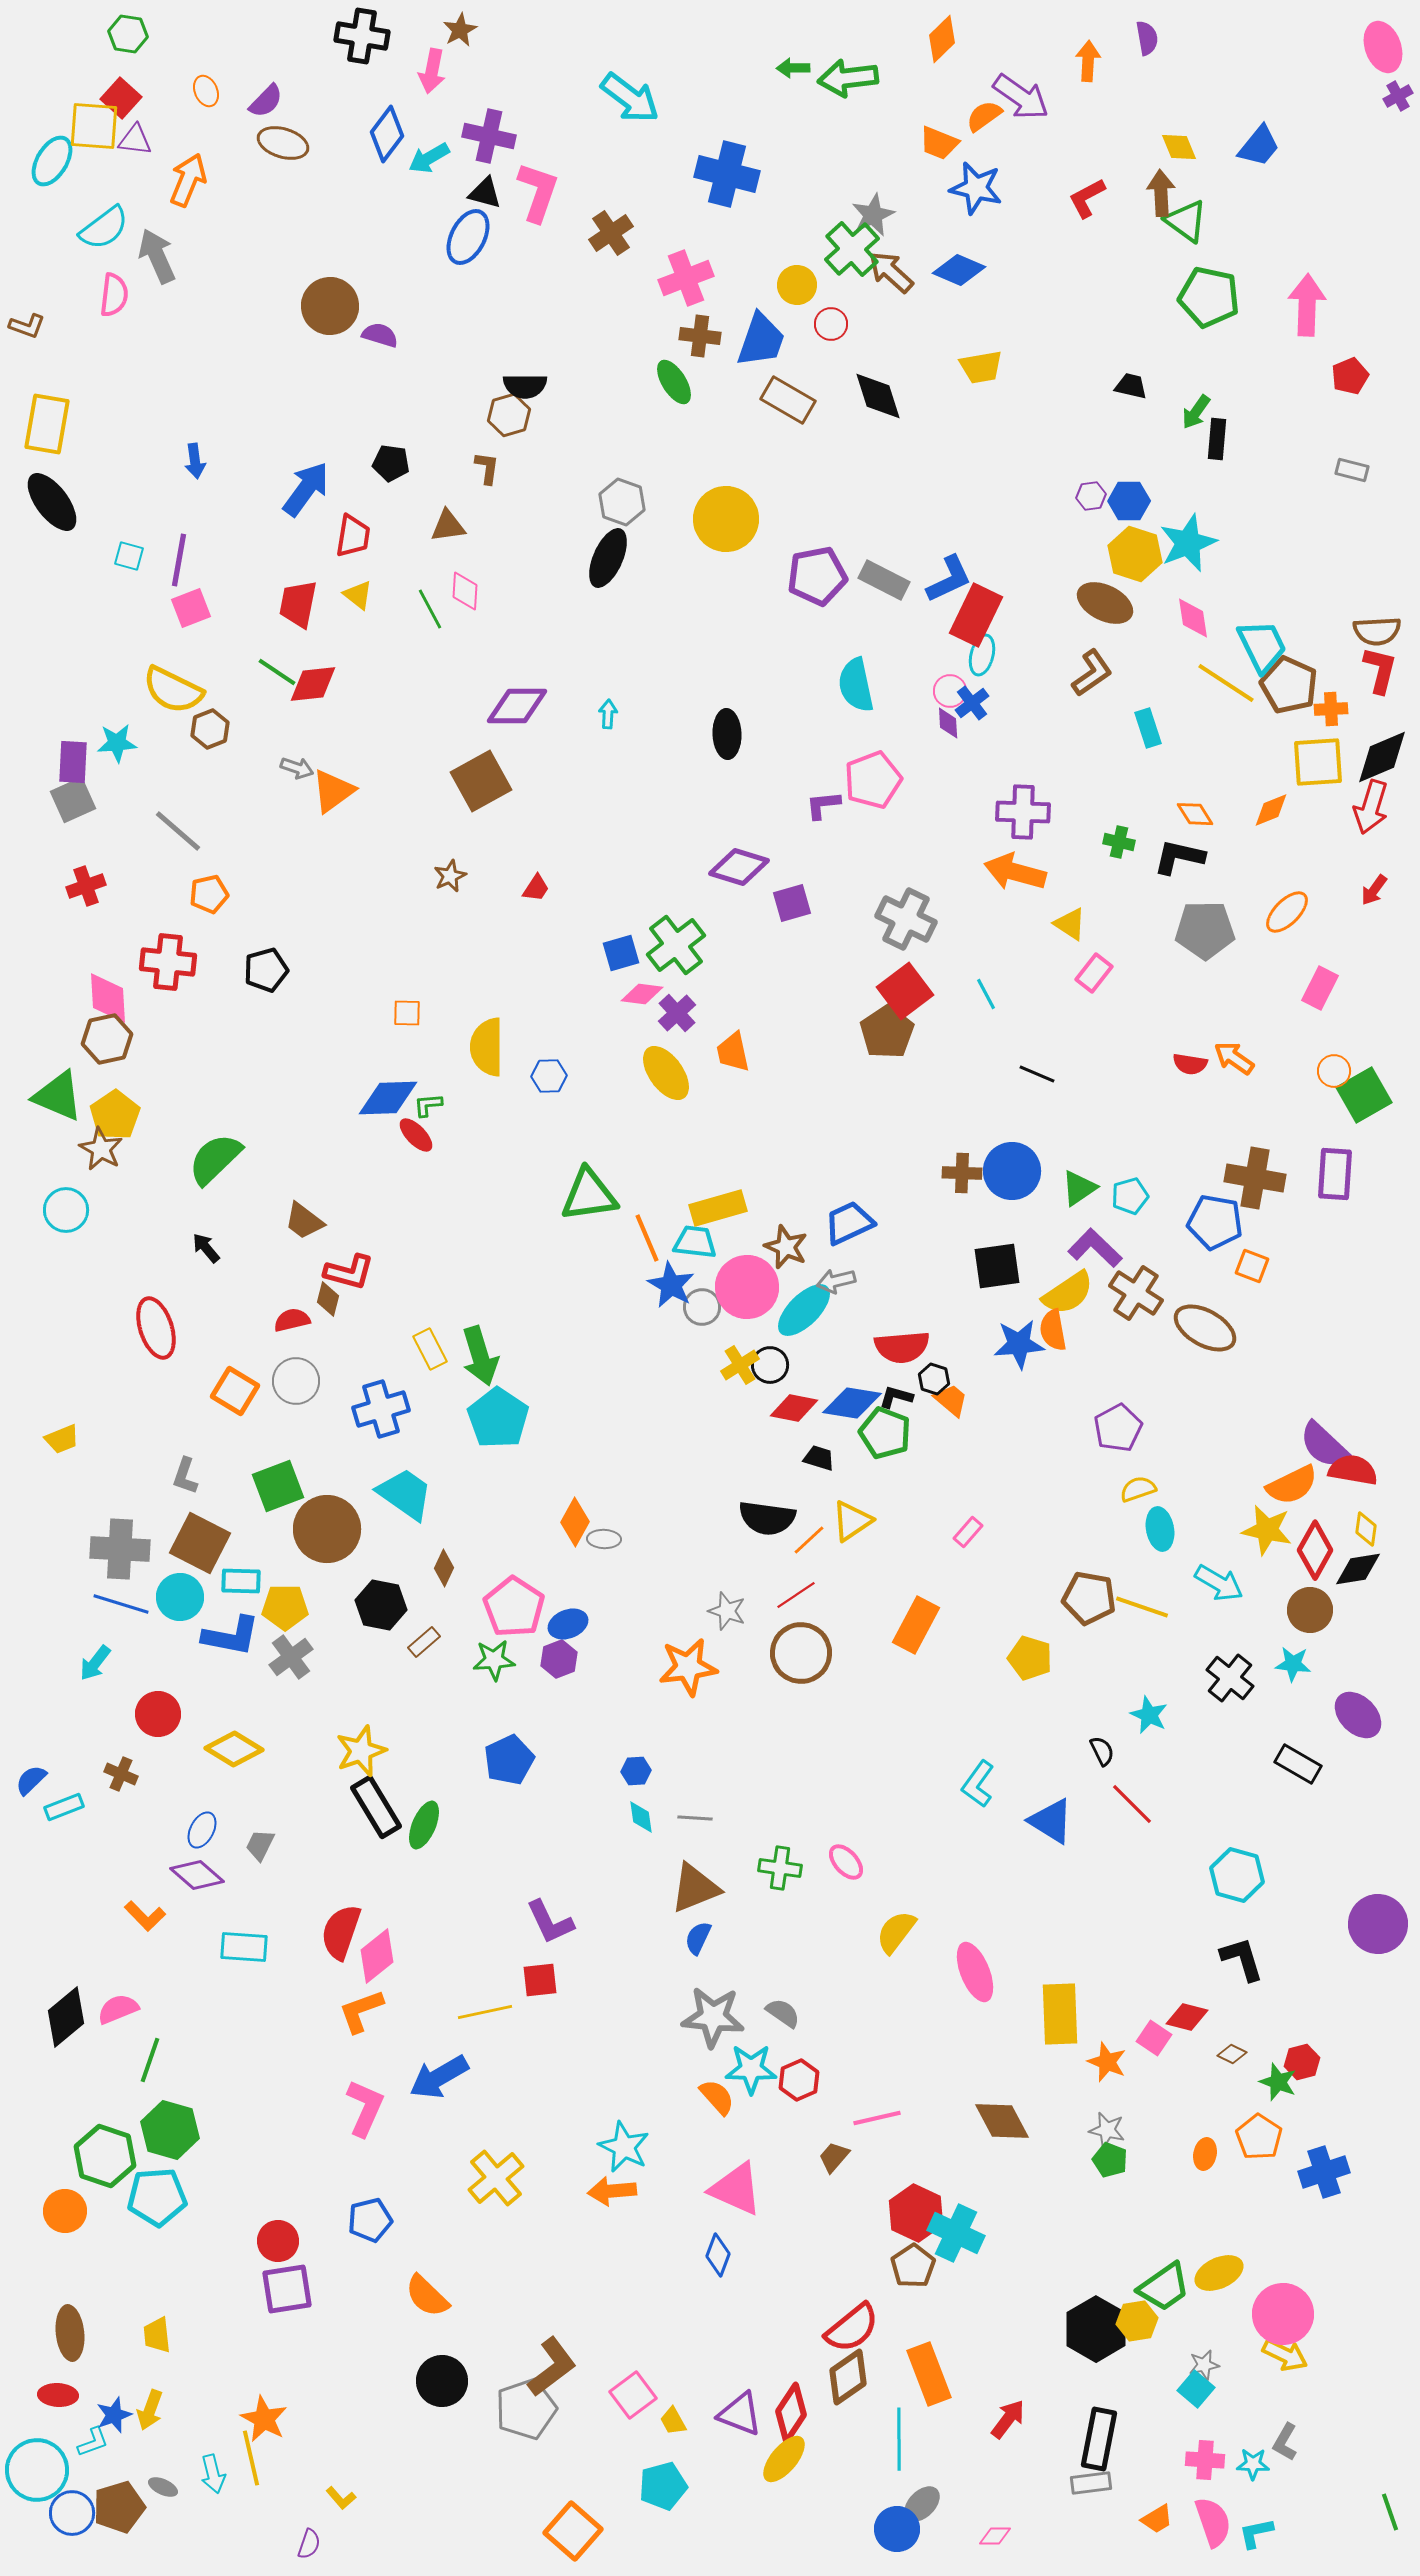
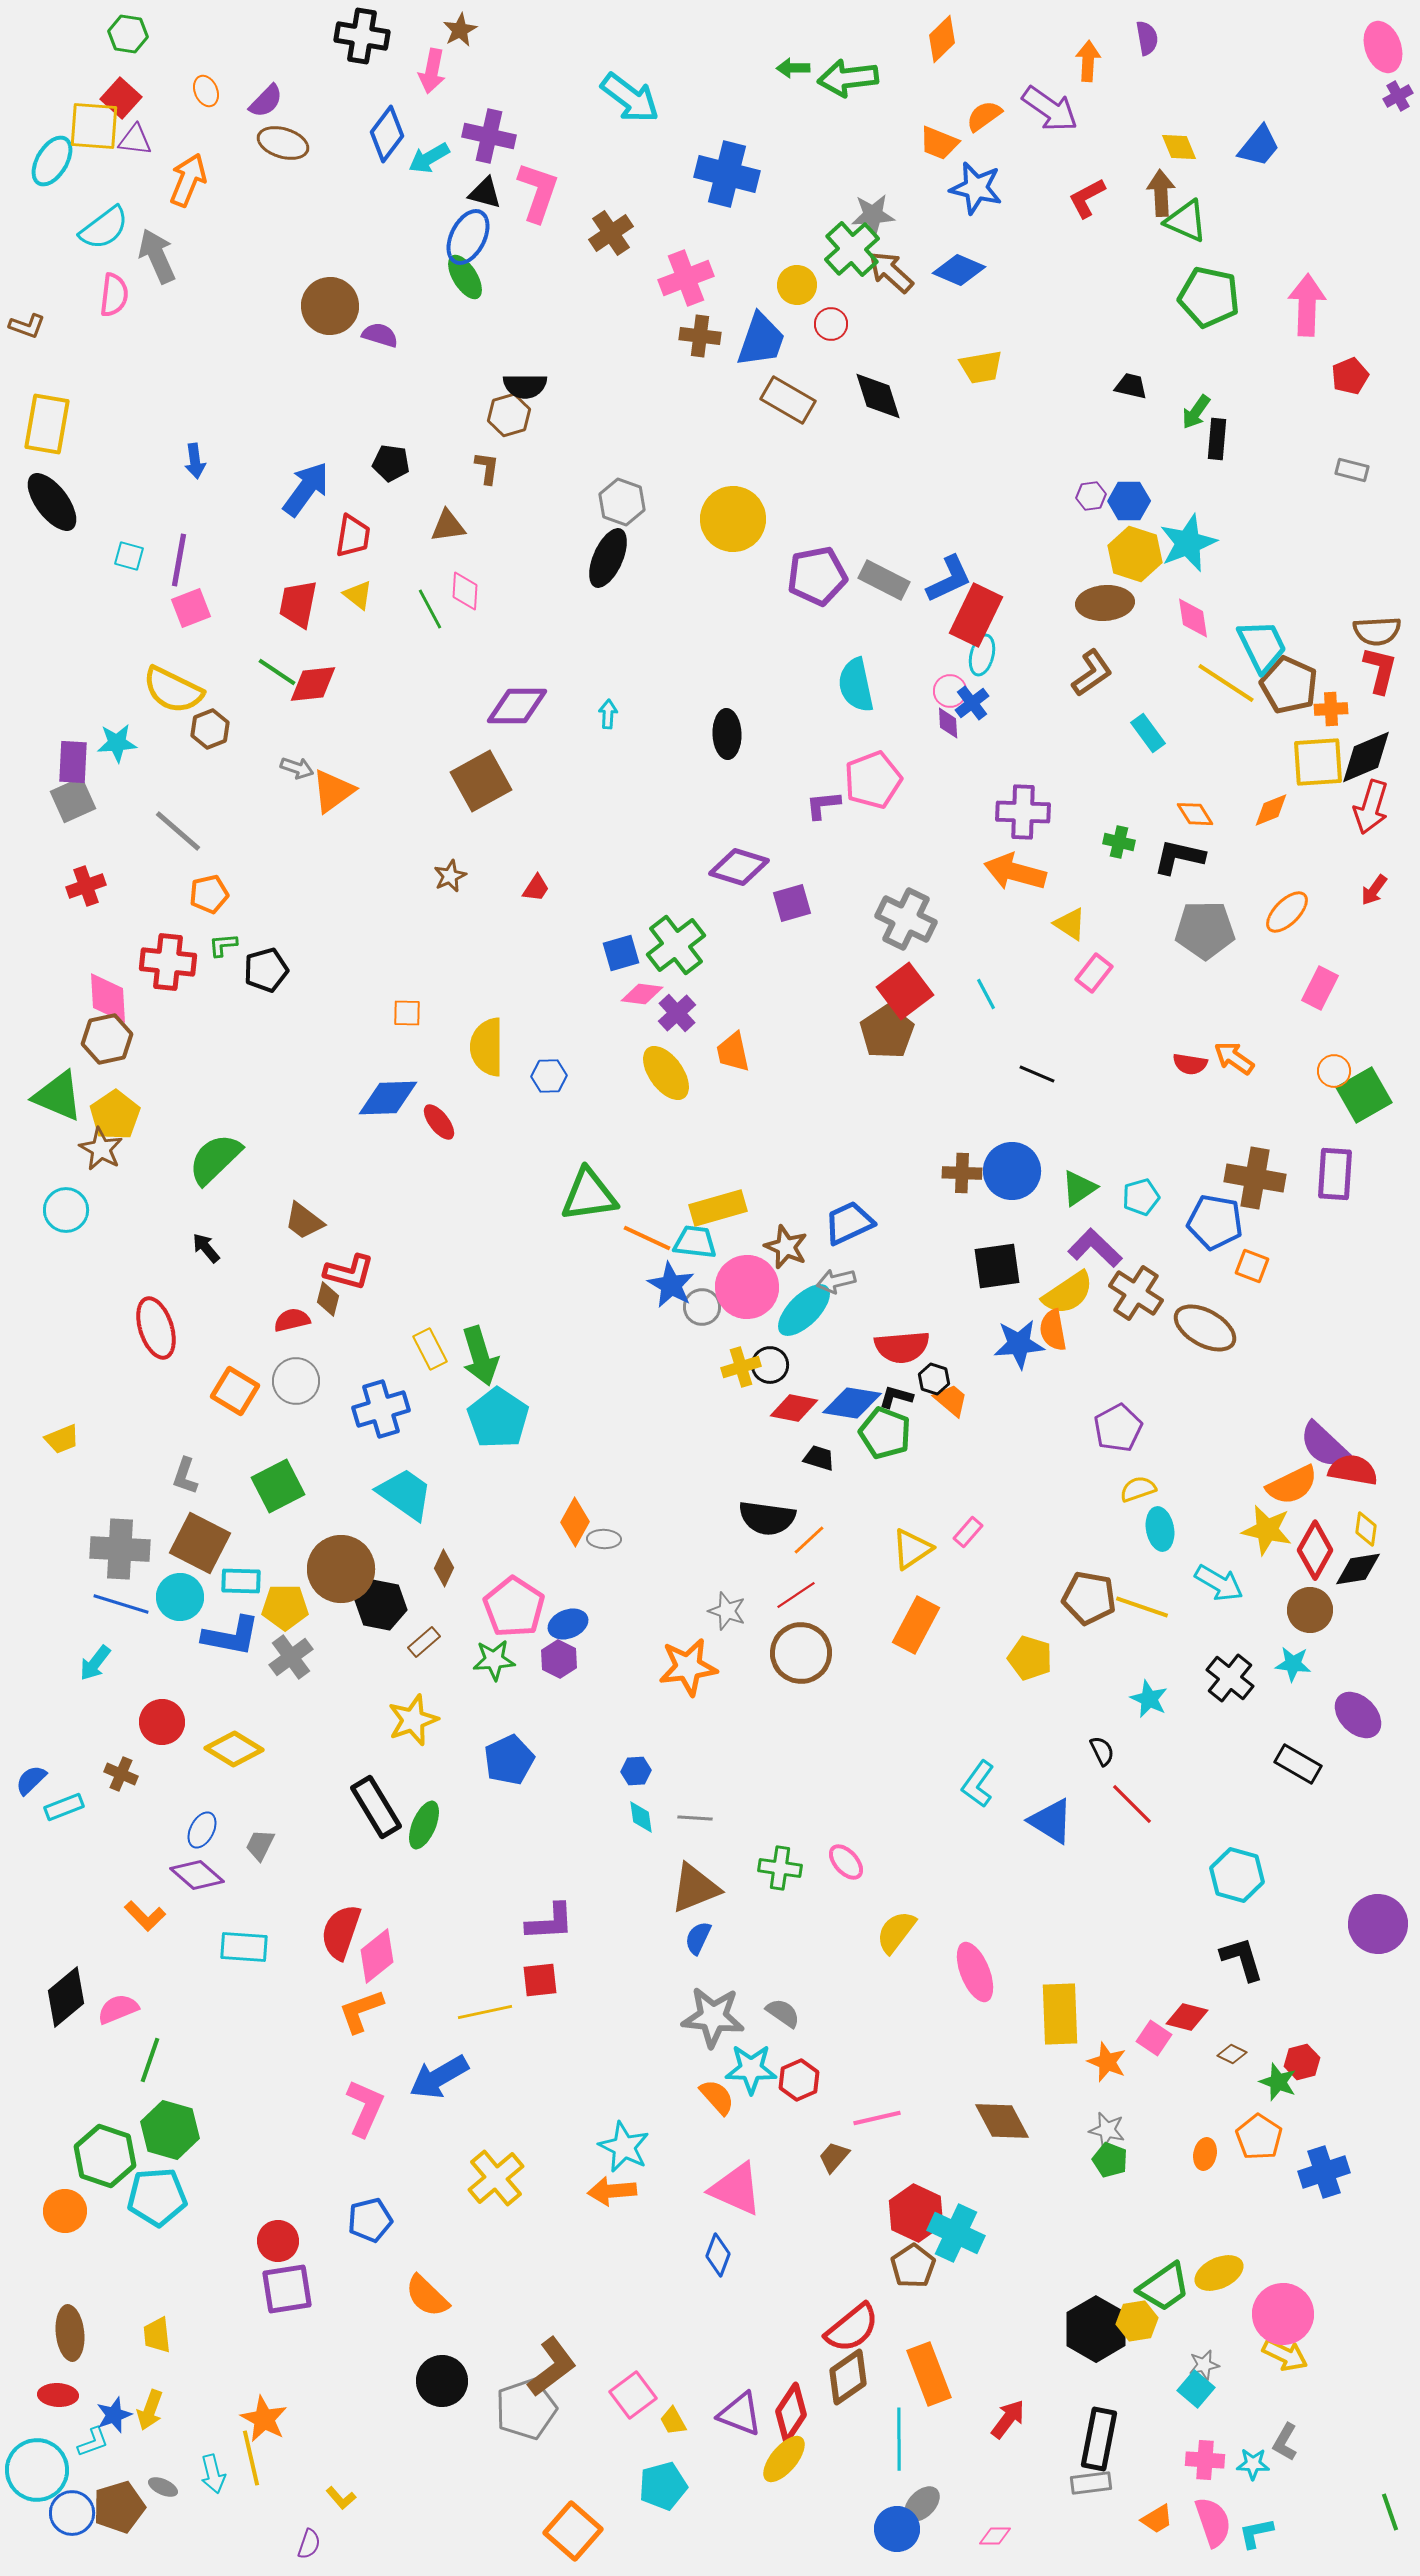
purple arrow at (1021, 97): moved 29 px right, 12 px down
gray star at (873, 215): rotated 21 degrees clockwise
green triangle at (1186, 221): rotated 12 degrees counterclockwise
green ellipse at (674, 382): moved 209 px left, 105 px up
yellow circle at (726, 519): moved 7 px right
brown ellipse at (1105, 603): rotated 30 degrees counterclockwise
cyan rectangle at (1148, 728): moved 5 px down; rotated 18 degrees counterclockwise
black diamond at (1382, 757): moved 16 px left
green L-shape at (428, 1105): moved 205 px left, 160 px up
red ellipse at (416, 1135): moved 23 px right, 13 px up; rotated 6 degrees clockwise
cyan pentagon at (1130, 1196): moved 11 px right, 1 px down
orange line at (647, 1238): rotated 42 degrees counterclockwise
yellow cross at (740, 1365): moved 1 px right, 2 px down; rotated 15 degrees clockwise
green square at (278, 1486): rotated 6 degrees counterclockwise
yellow triangle at (852, 1521): moved 60 px right, 28 px down
brown circle at (327, 1529): moved 14 px right, 40 px down
purple hexagon at (559, 1659): rotated 12 degrees counterclockwise
red circle at (158, 1714): moved 4 px right, 8 px down
cyan star at (1149, 1715): moved 16 px up
yellow star at (361, 1751): moved 52 px right, 31 px up
purple L-shape at (550, 1922): rotated 68 degrees counterclockwise
black diamond at (66, 2017): moved 20 px up
